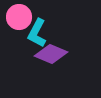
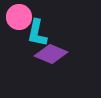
cyan L-shape: rotated 16 degrees counterclockwise
